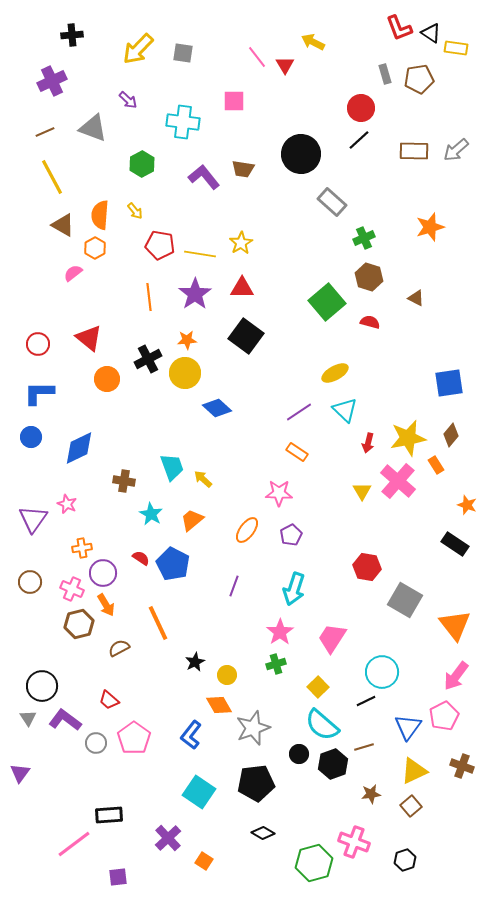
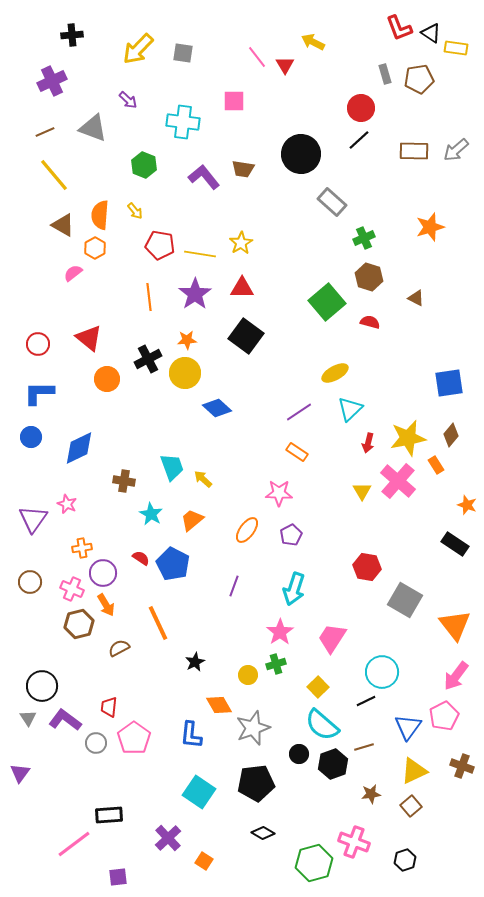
green hexagon at (142, 164): moved 2 px right, 1 px down; rotated 10 degrees counterclockwise
yellow line at (52, 177): moved 2 px right, 2 px up; rotated 12 degrees counterclockwise
cyan triangle at (345, 410): moved 5 px right, 1 px up; rotated 32 degrees clockwise
yellow circle at (227, 675): moved 21 px right
red trapezoid at (109, 700): moved 7 px down; rotated 55 degrees clockwise
blue L-shape at (191, 735): rotated 32 degrees counterclockwise
